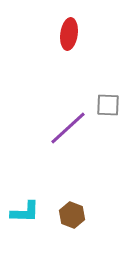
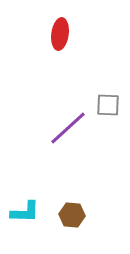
red ellipse: moved 9 px left
brown hexagon: rotated 15 degrees counterclockwise
